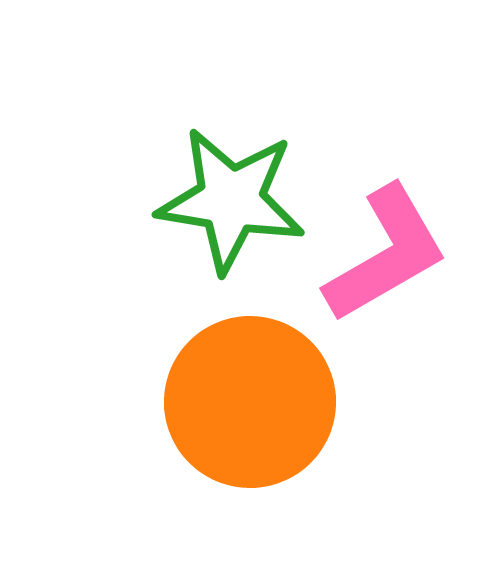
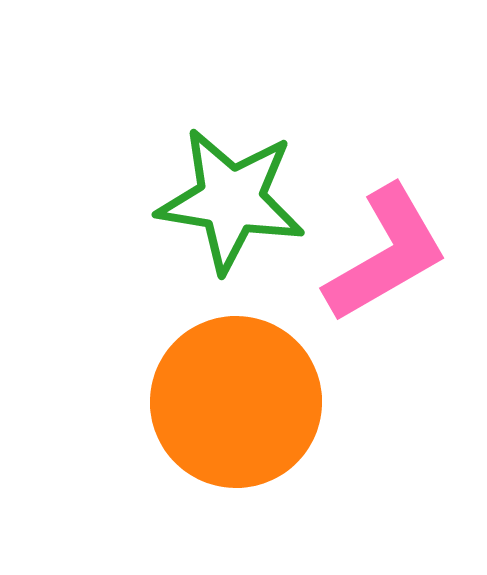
orange circle: moved 14 px left
